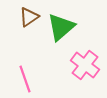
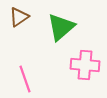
brown triangle: moved 10 px left
pink cross: rotated 32 degrees counterclockwise
